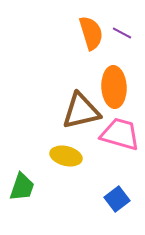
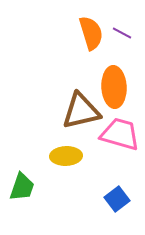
yellow ellipse: rotated 16 degrees counterclockwise
